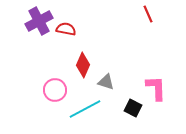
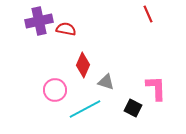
purple cross: rotated 16 degrees clockwise
